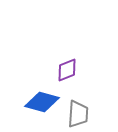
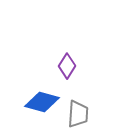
purple diamond: moved 4 px up; rotated 35 degrees counterclockwise
